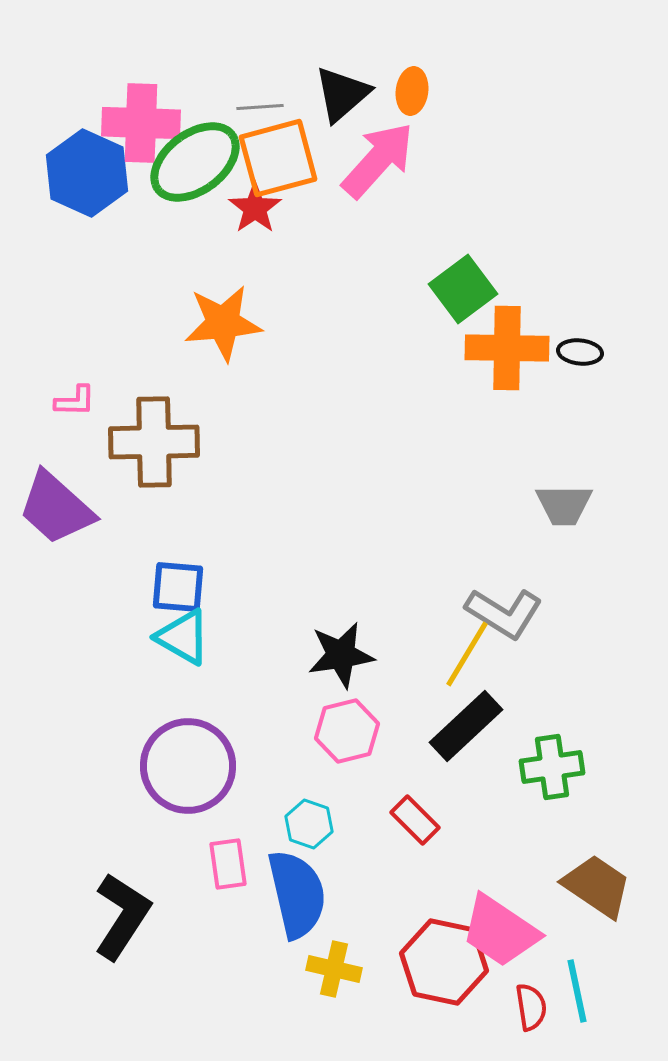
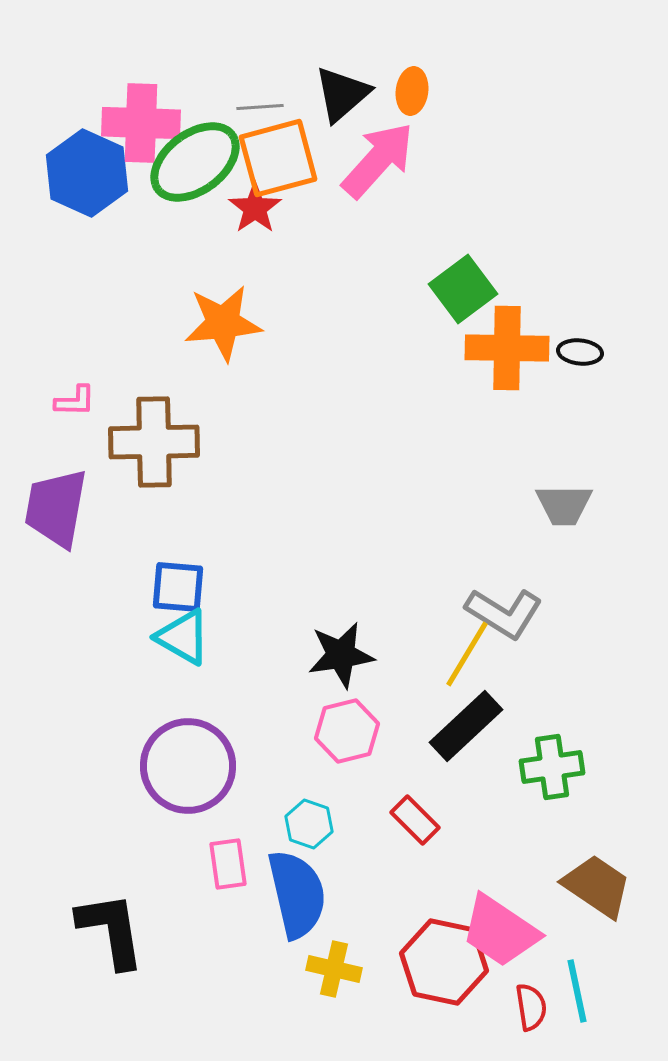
purple trapezoid: rotated 58 degrees clockwise
black L-shape: moved 11 px left, 14 px down; rotated 42 degrees counterclockwise
